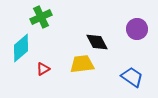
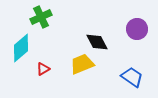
yellow trapezoid: rotated 15 degrees counterclockwise
